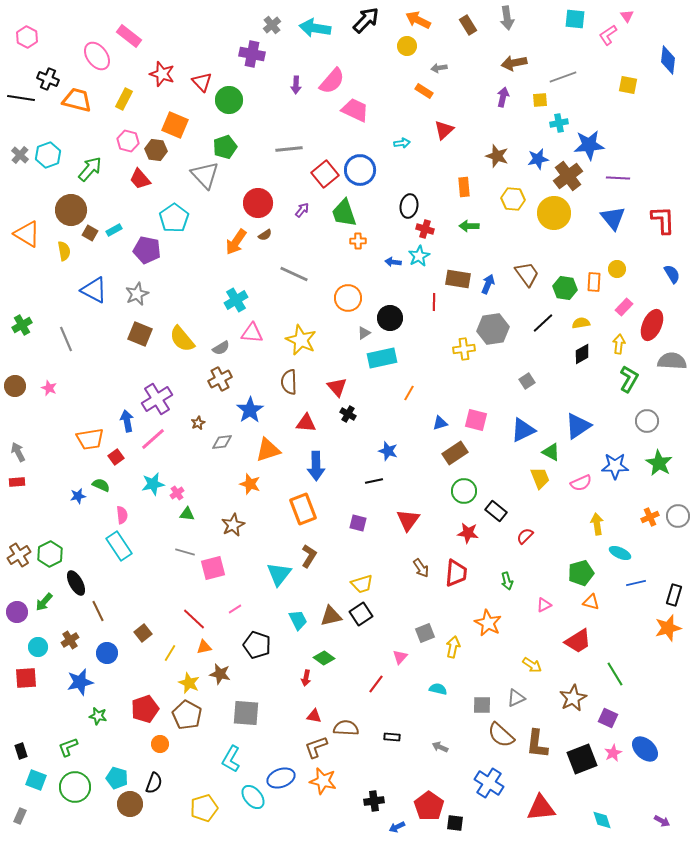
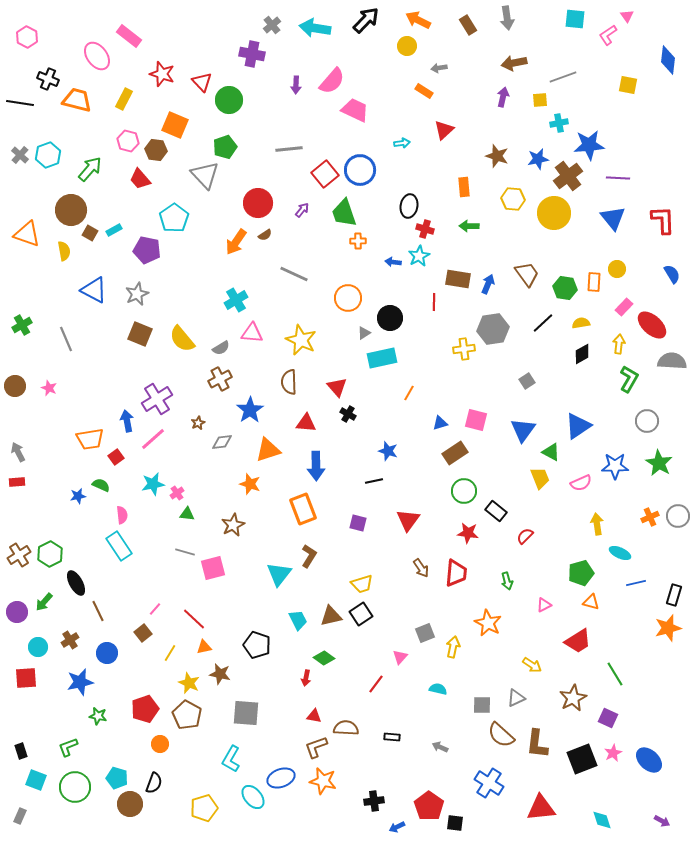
black line at (21, 98): moved 1 px left, 5 px down
orange triangle at (27, 234): rotated 12 degrees counterclockwise
red ellipse at (652, 325): rotated 72 degrees counterclockwise
blue triangle at (523, 430): rotated 28 degrees counterclockwise
pink line at (235, 609): moved 80 px left; rotated 16 degrees counterclockwise
blue ellipse at (645, 749): moved 4 px right, 11 px down
